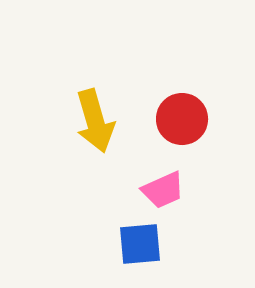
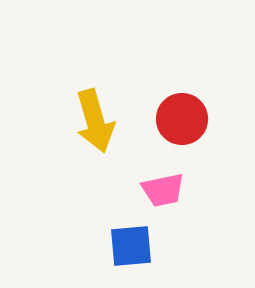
pink trapezoid: rotated 12 degrees clockwise
blue square: moved 9 px left, 2 px down
